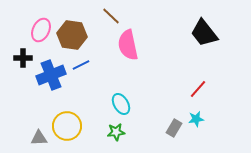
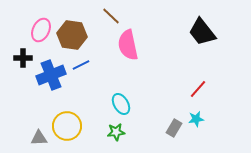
black trapezoid: moved 2 px left, 1 px up
